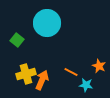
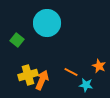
yellow cross: moved 2 px right, 1 px down
